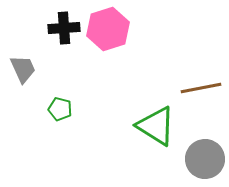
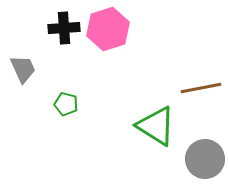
green pentagon: moved 6 px right, 5 px up
